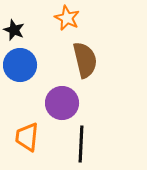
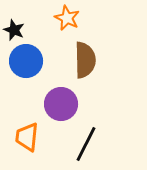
brown semicircle: rotated 12 degrees clockwise
blue circle: moved 6 px right, 4 px up
purple circle: moved 1 px left, 1 px down
black line: moved 5 px right; rotated 24 degrees clockwise
